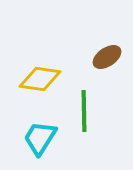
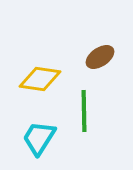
brown ellipse: moved 7 px left
cyan trapezoid: moved 1 px left
